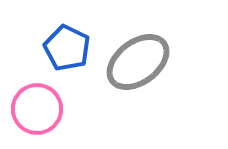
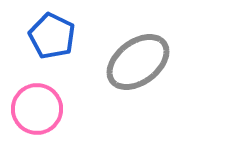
blue pentagon: moved 15 px left, 12 px up
